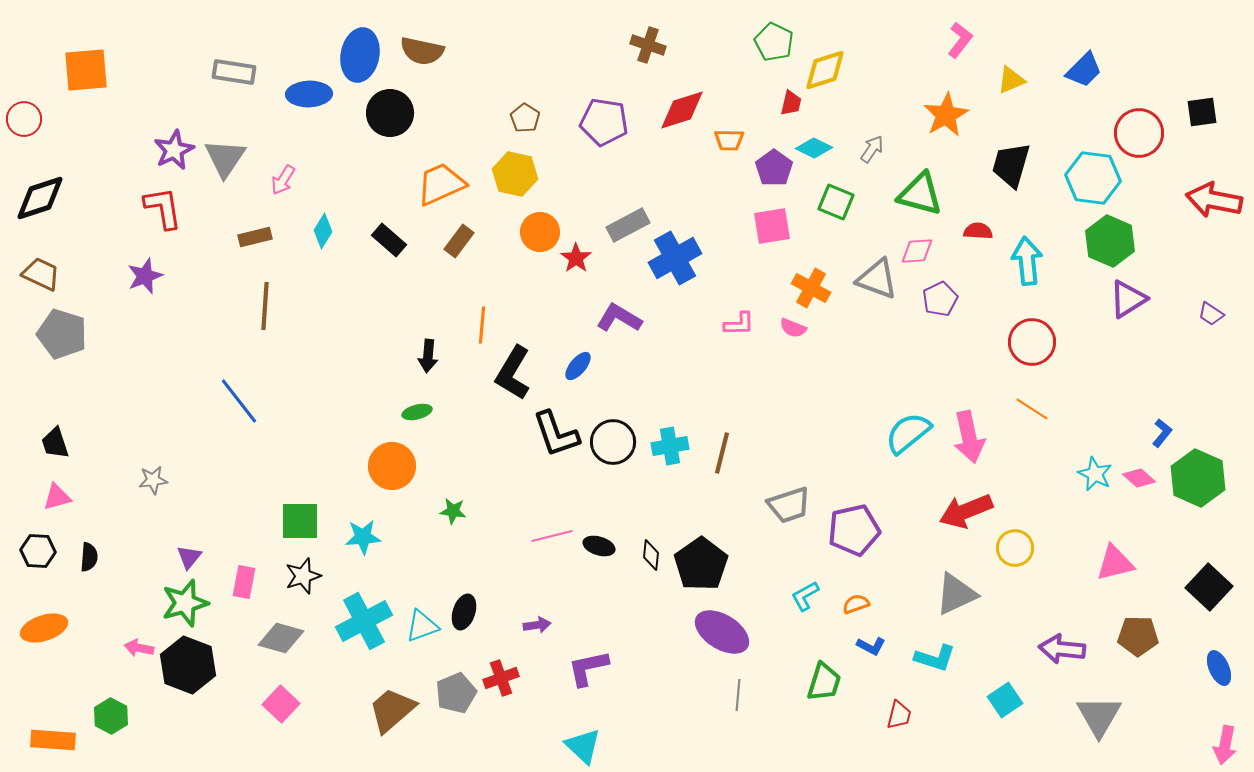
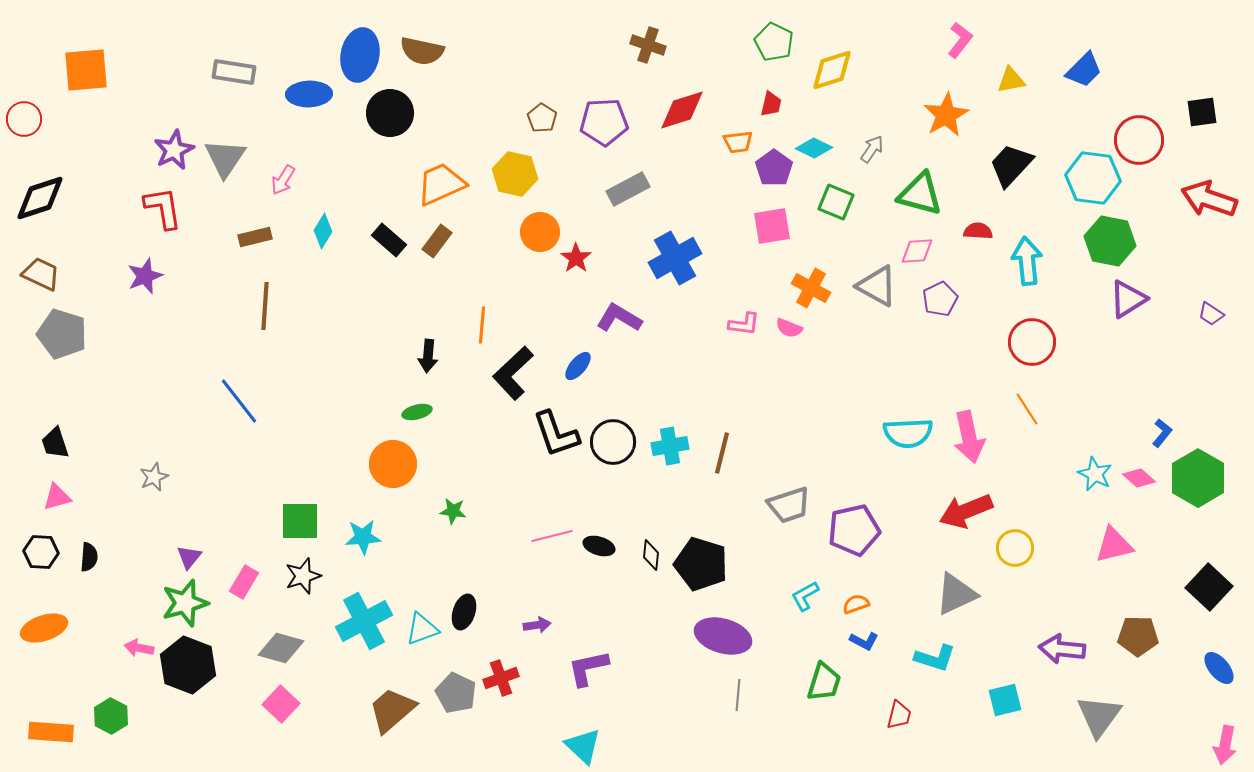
yellow diamond at (825, 70): moved 7 px right
yellow triangle at (1011, 80): rotated 12 degrees clockwise
red trapezoid at (791, 103): moved 20 px left, 1 px down
brown pentagon at (525, 118): moved 17 px right
purple pentagon at (604, 122): rotated 12 degrees counterclockwise
red circle at (1139, 133): moved 7 px down
orange trapezoid at (729, 140): moved 9 px right, 2 px down; rotated 8 degrees counterclockwise
black trapezoid at (1011, 165): rotated 27 degrees clockwise
red arrow at (1214, 200): moved 5 px left, 1 px up; rotated 8 degrees clockwise
gray rectangle at (628, 225): moved 36 px up
brown rectangle at (459, 241): moved 22 px left
green hexagon at (1110, 241): rotated 12 degrees counterclockwise
gray triangle at (877, 279): moved 7 px down; rotated 9 degrees clockwise
pink L-shape at (739, 324): moved 5 px right; rotated 8 degrees clockwise
pink semicircle at (793, 328): moved 4 px left
black L-shape at (513, 373): rotated 16 degrees clockwise
orange line at (1032, 409): moved 5 px left; rotated 24 degrees clockwise
cyan semicircle at (908, 433): rotated 144 degrees counterclockwise
orange circle at (392, 466): moved 1 px right, 2 px up
green hexagon at (1198, 478): rotated 6 degrees clockwise
gray star at (153, 480): moved 1 px right, 3 px up; rotated 16 degrees counterclockwise
black hexagon at (38, 551): moved 3 px right, 1 px down
pink triangle at (1115, 563): moved 1 px left, 18 px up
black pentagon at (701, 564): rotated 20 degrees counterclockwise
pink rectangle at (244, 582): rotated 20 degrees clockwise
cyan triangle at (422, 626): moved 3 px down
purple ellipse at (722, 632): moved 1 px right, 4 px down; rotated 16 degrees counterclockwise
gray diamond at (281, 638): moved 10 px down
blue L-shape at (871, 646): moved 7 px left, 5 px up
blue ellipse at (1219, 668): rotated 16 degrees counterclockwise
gray pentagon at (456, 693): rotated 24 degrees counterclockwise
cyan square at (1005, 700): rotated 20 degrees clockwise
gray triangle at (1099, 716): rotated 6 degrees clockwise
orange rectangle at (53, 740): moved 2 px left, 8 px up
